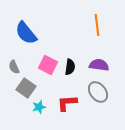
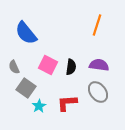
orange line: rotated 25 degrees clockwise
black semicircle: moved 1 px right
cyan star: moved 1 px up; rotated 16 degrees counterclockwise
